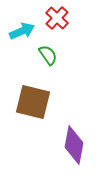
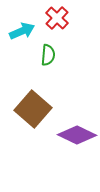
green semicircle: rotated 40 degrees clockwise
brown square: moved 7 px down; rotated 27 degrees clockwise
purple diamond: moved 3 px right, 10 px up; rotated 75 degrees counterclockwise
